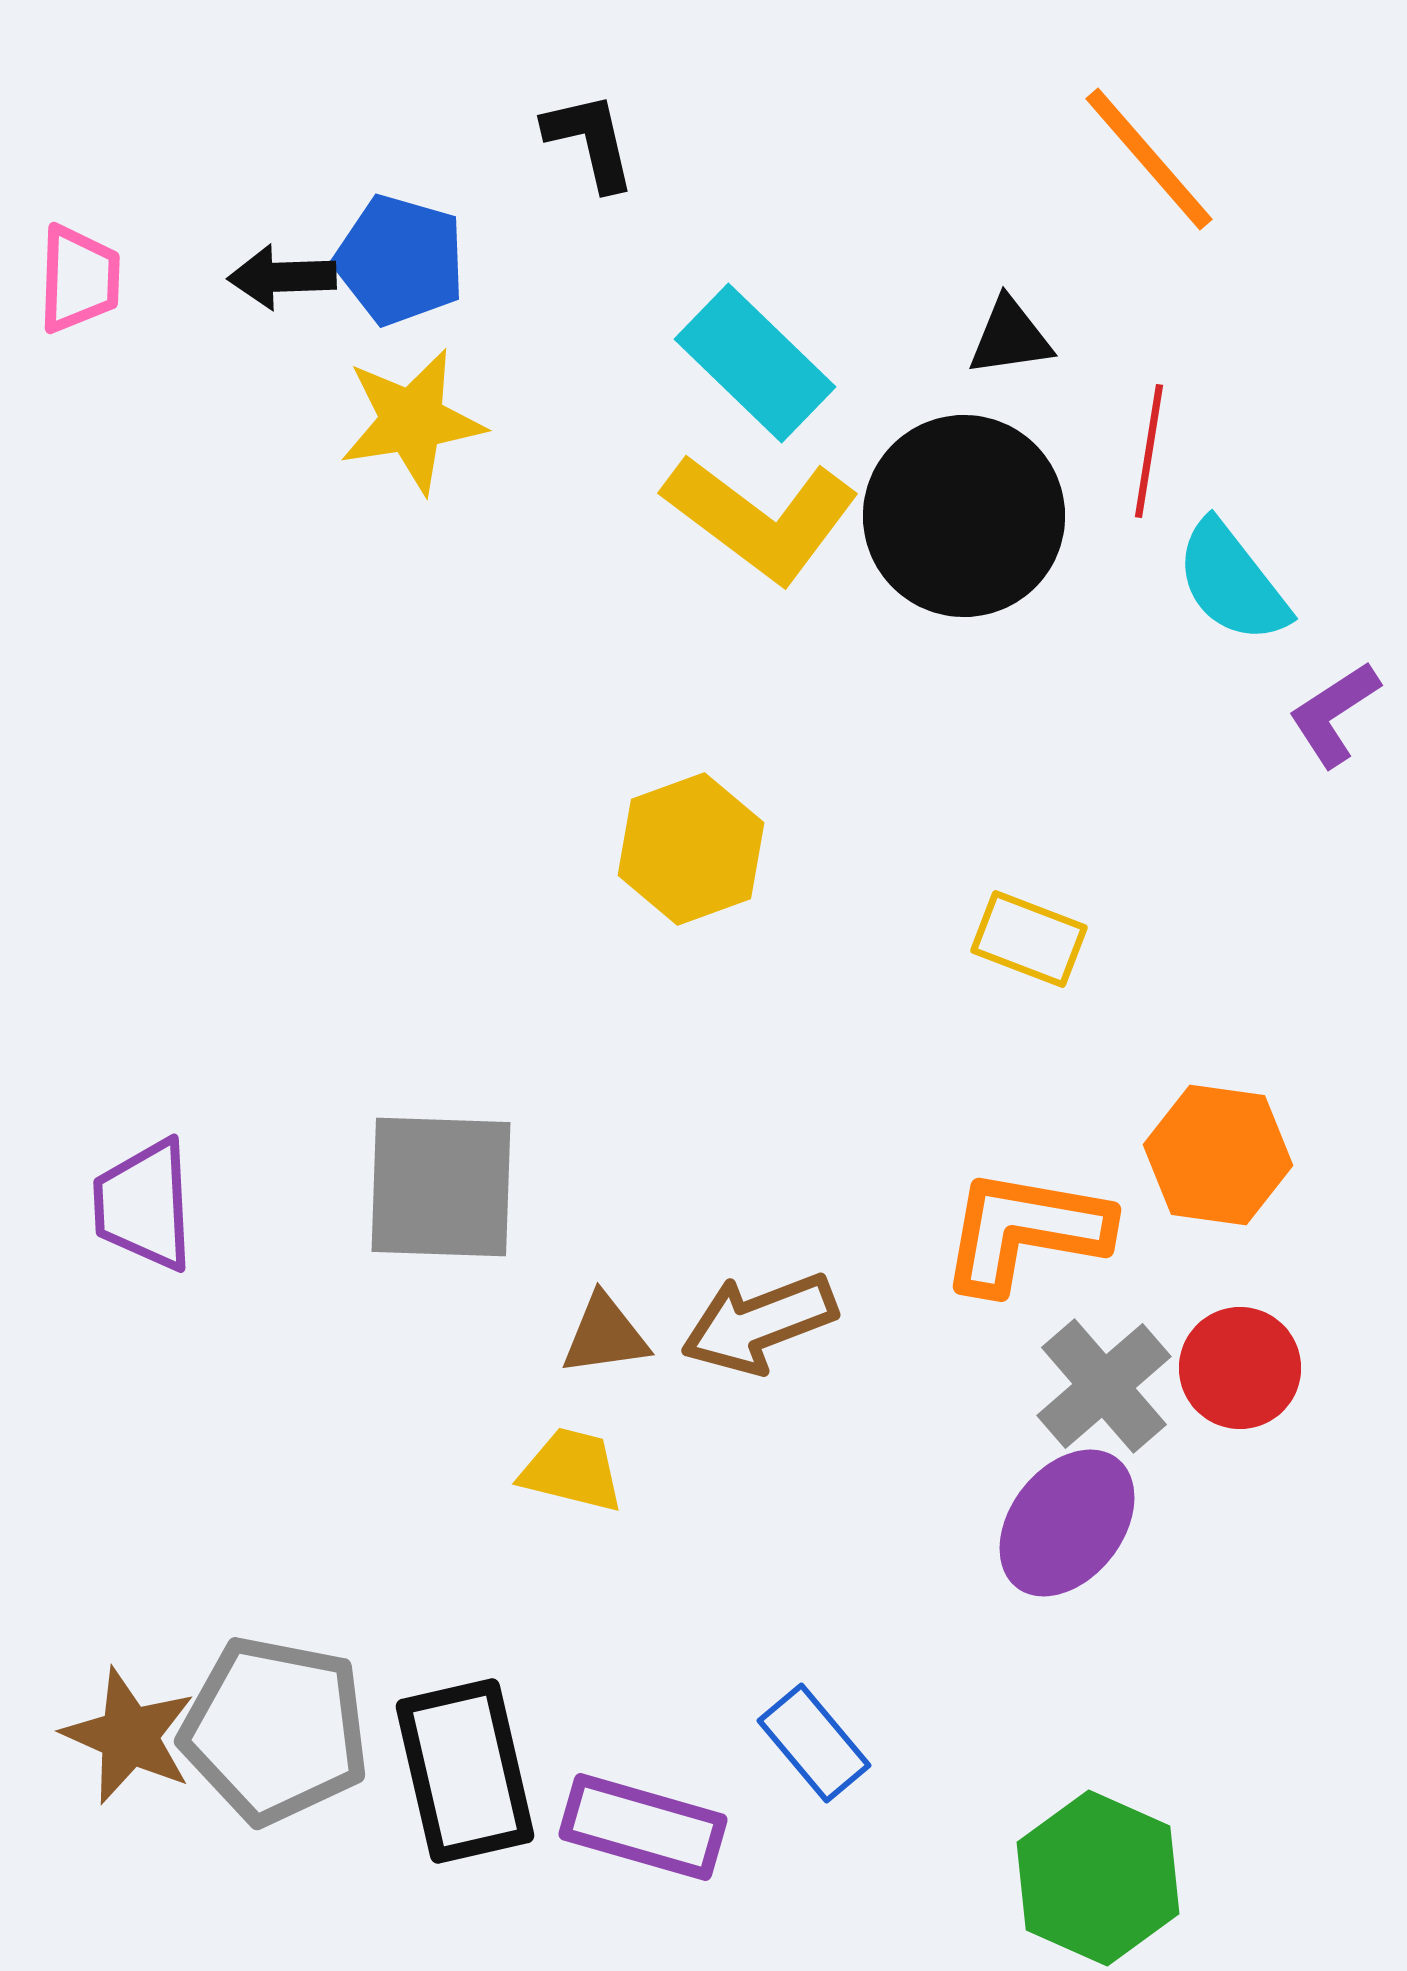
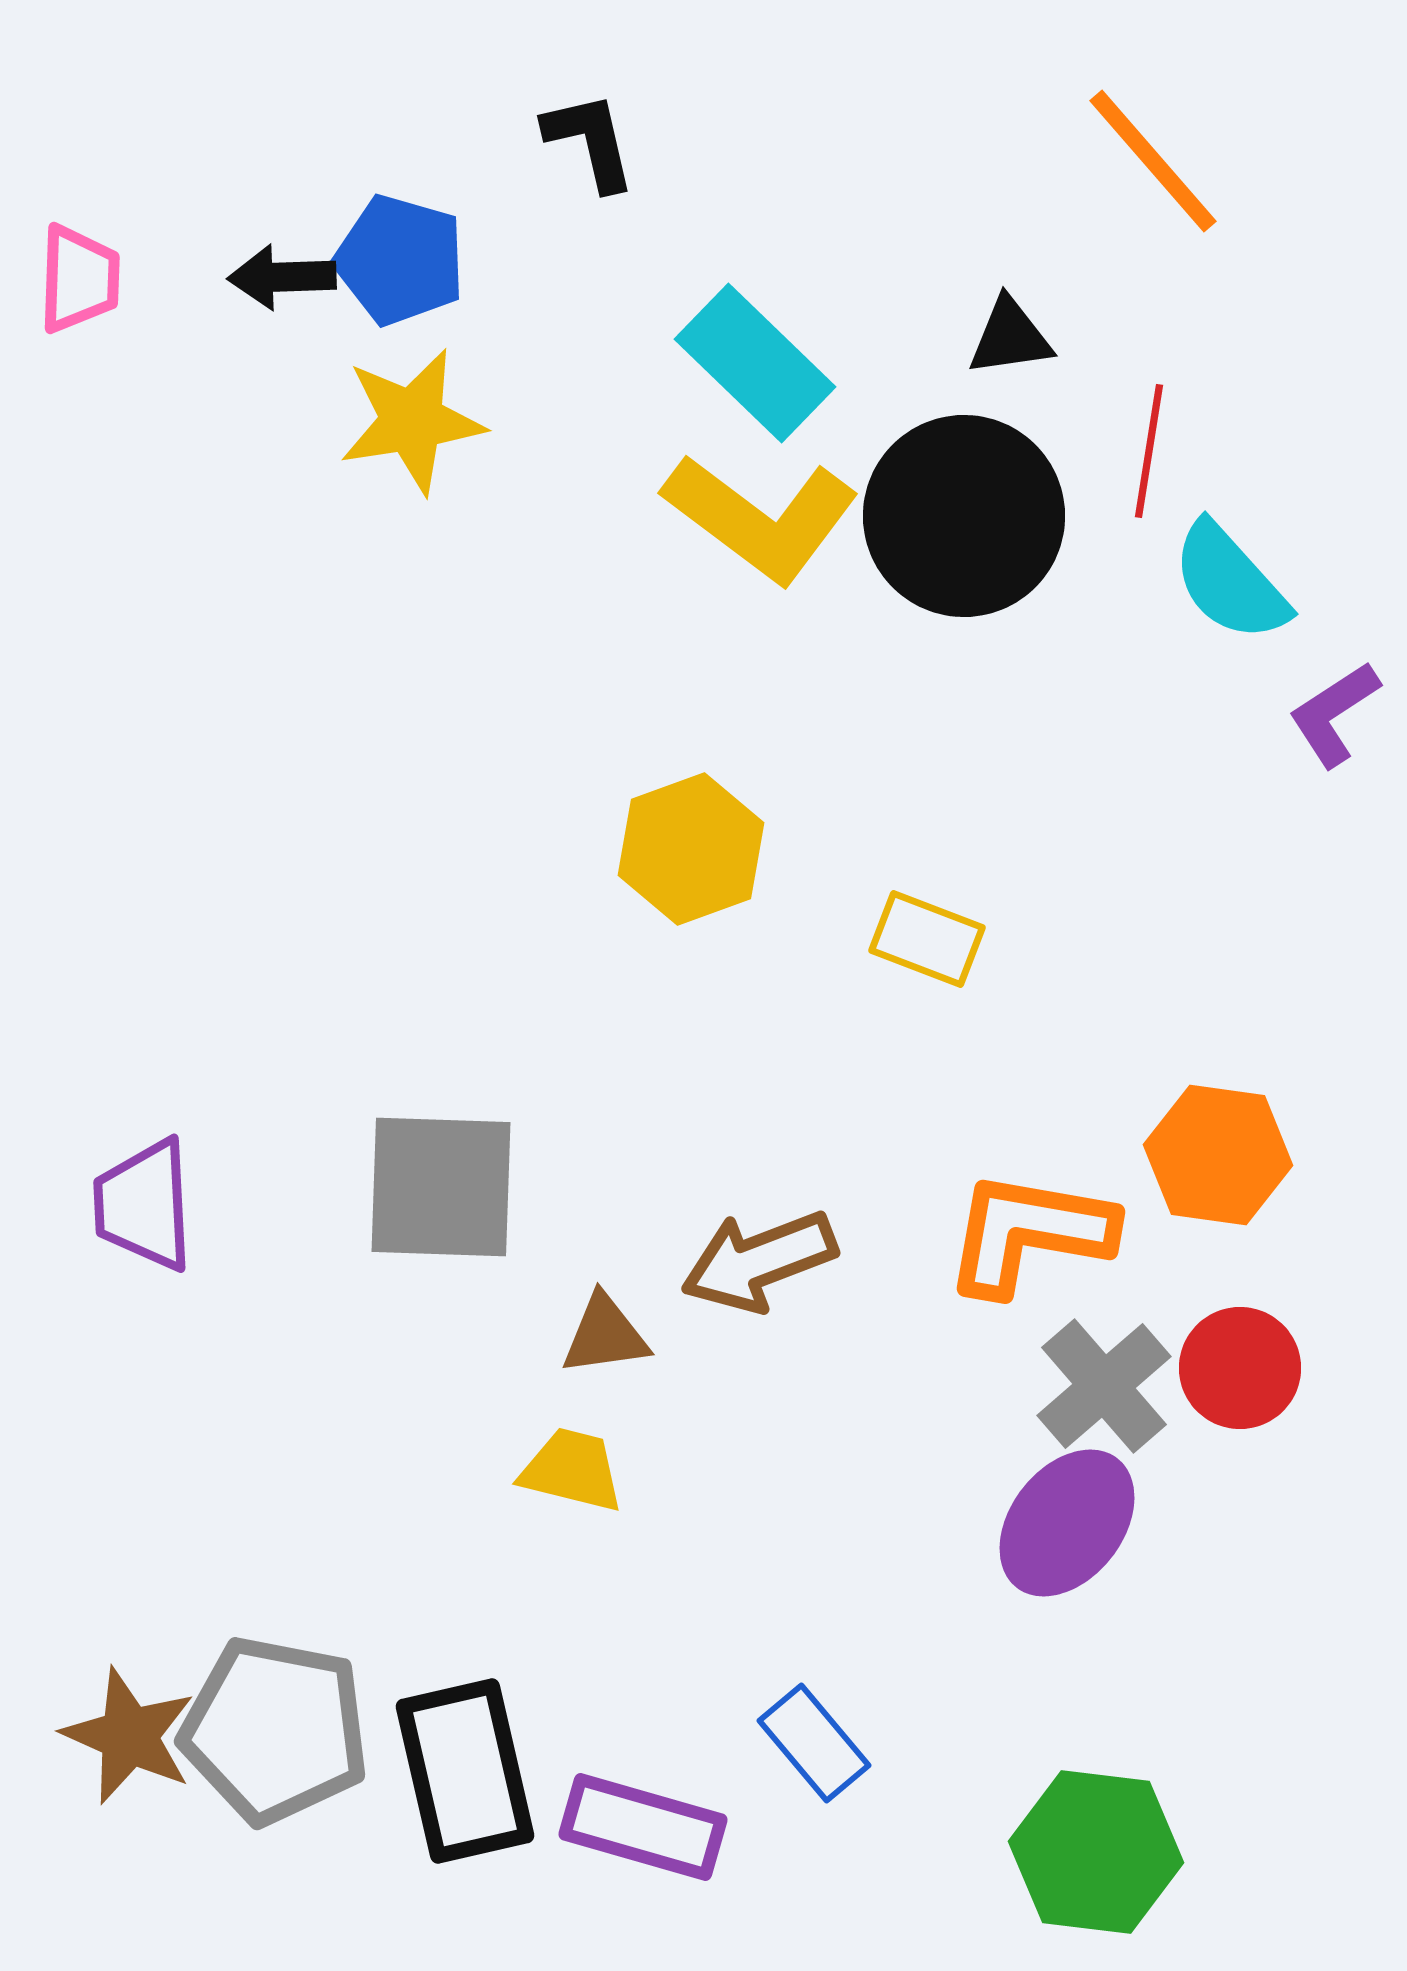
orange line: moved 4 px right, 2 px down
cyan semicircle: moved 2 px left; rotated 4 degrees counterclockwise
yellow rectangle: moved 102 px left
orange L-shape: moved 4 px right, 2 px down
brown arrow: moved 62 px up
green hexagon: moved 2 px left, 26 px up; rotated 17 degrees counterclockwise
